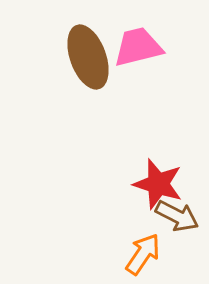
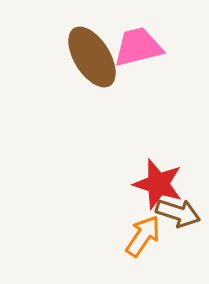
brown ellipse: moved 4 px right; rotated 12 degrees counterclockwise
brown arrow: moved 1 px right, 3 px up; rotated 9 degrees counterclockwise
orange arrow: moved 18 px up
